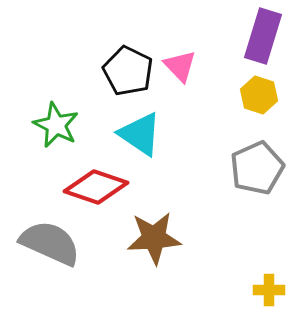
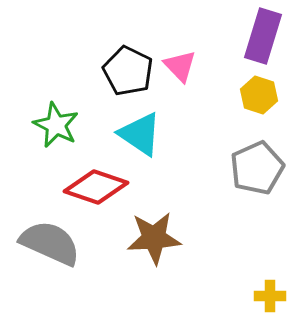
yellow cross: moved 1 px right, 6 px down
